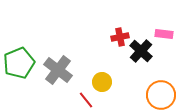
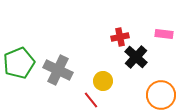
black cross: moved 5 px left, 6 px down
gray cross: rotated 12 degrees counterclockwise
yellow circle: moved 1 px right, 1 px up
red line: moved 5 px right
